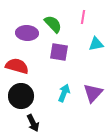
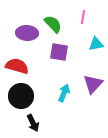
purple triangle: moved 9 px up
